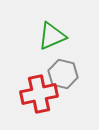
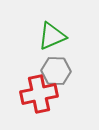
gray hexagon: moved 7 px left, 3 px up; rotated 12 degrees counterclockwise
